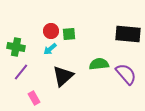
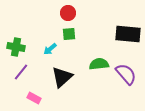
red circle: moved 17 px right, 18 px up
black triangle: moved 1 px left, 1 px down
pink rectangle: rotated 32 degrees counterclockwise
